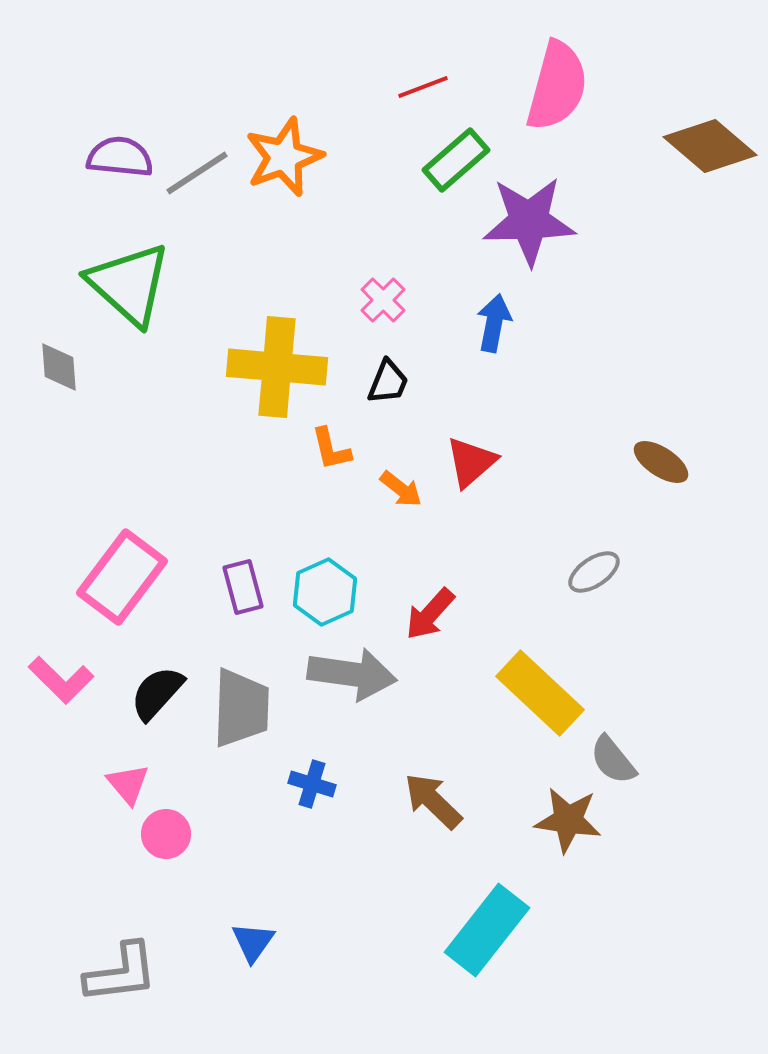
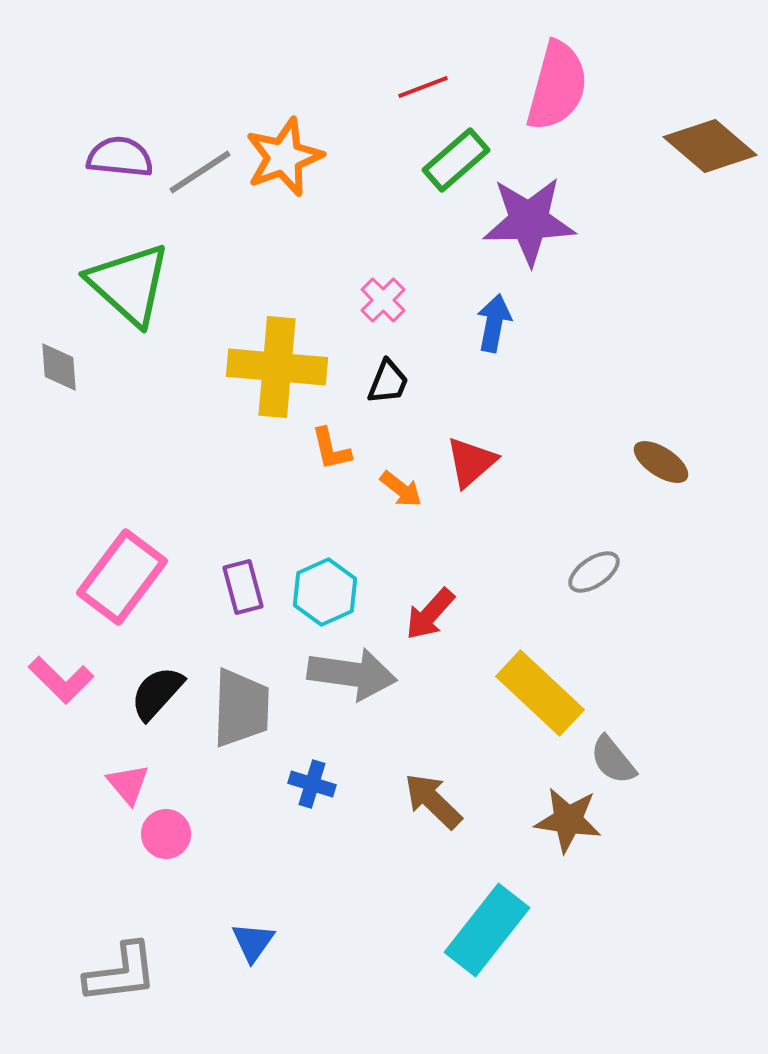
gray line: moved 3 px right, 1 px up
